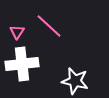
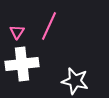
pink line: rotated 72 degrees clockwise
